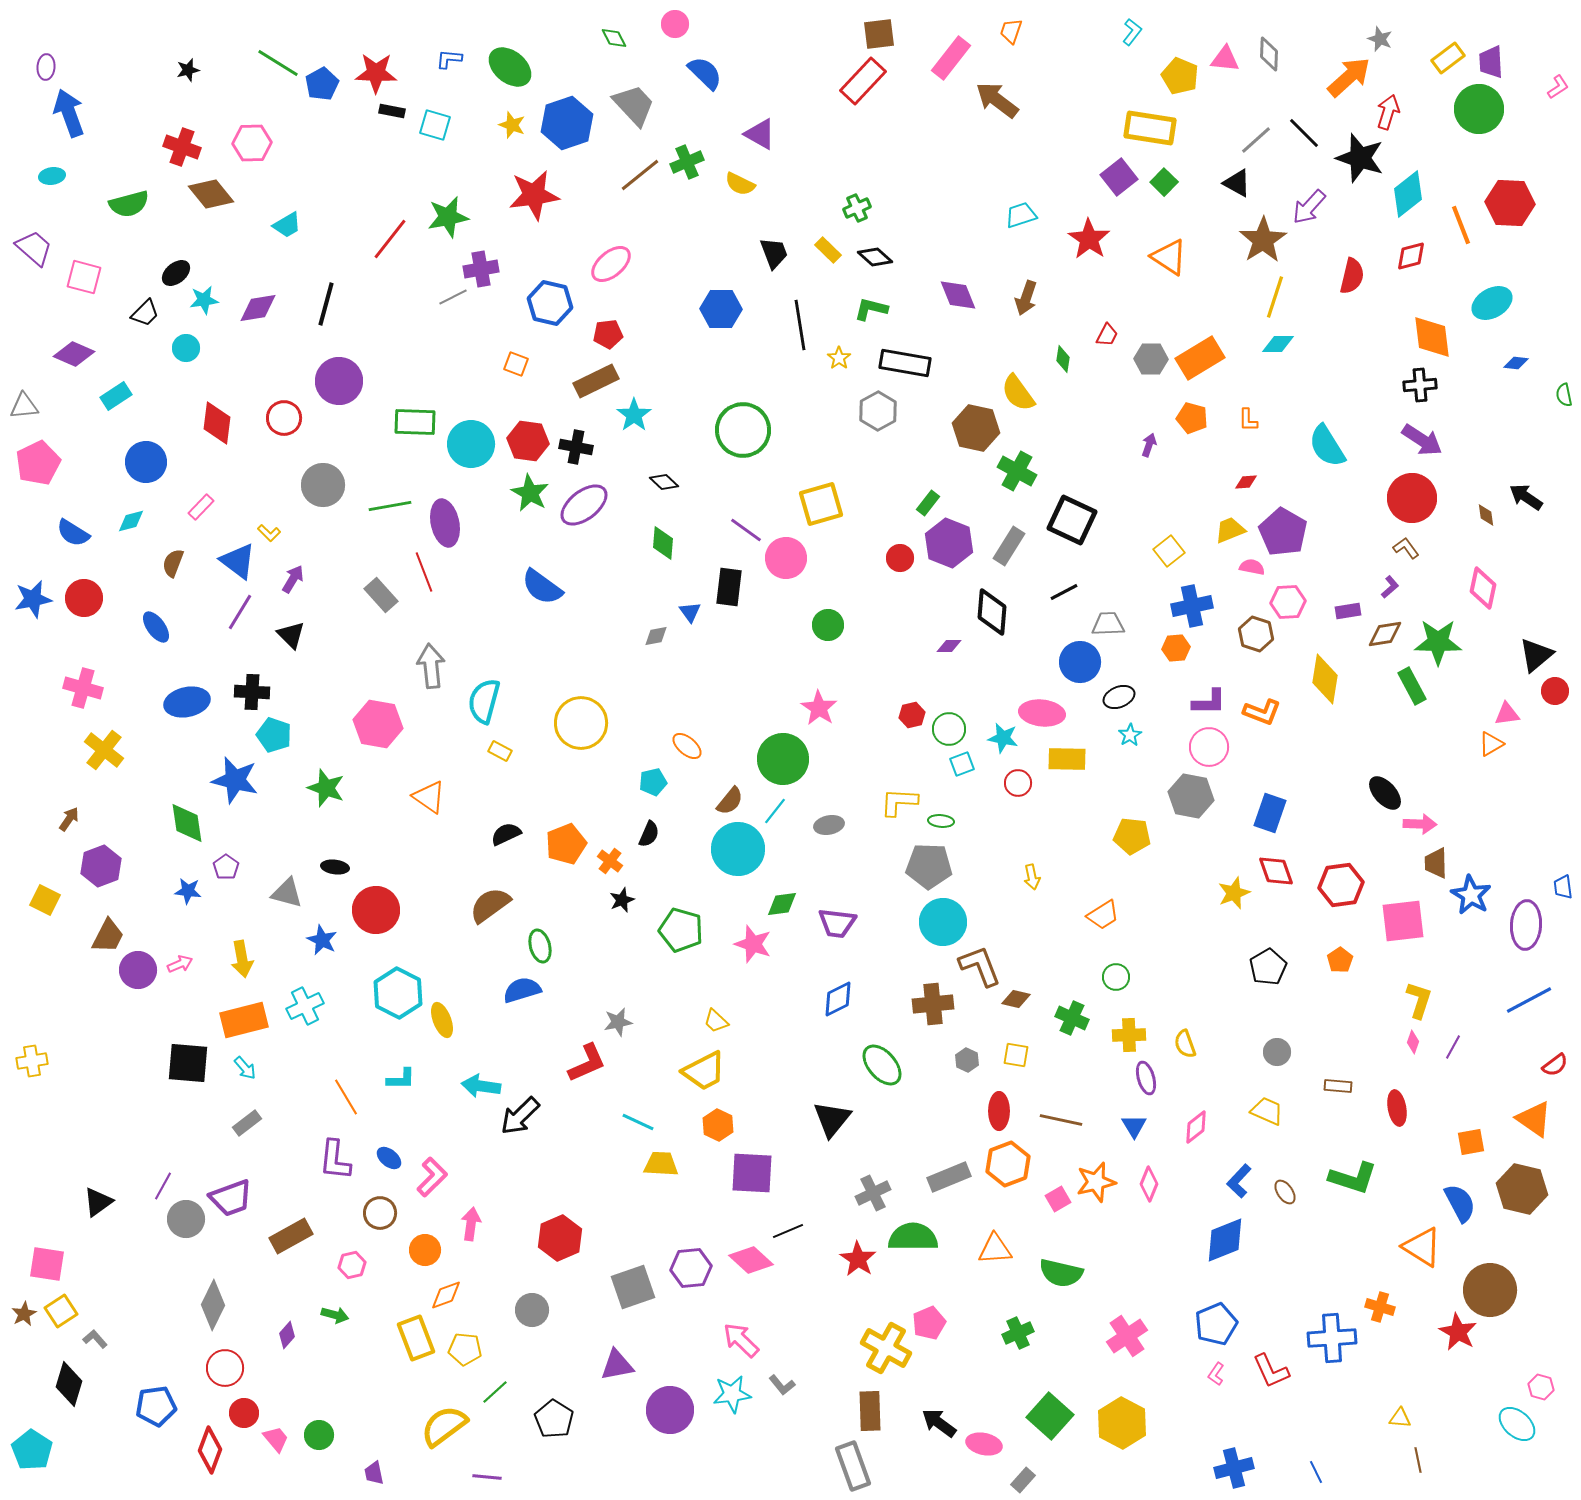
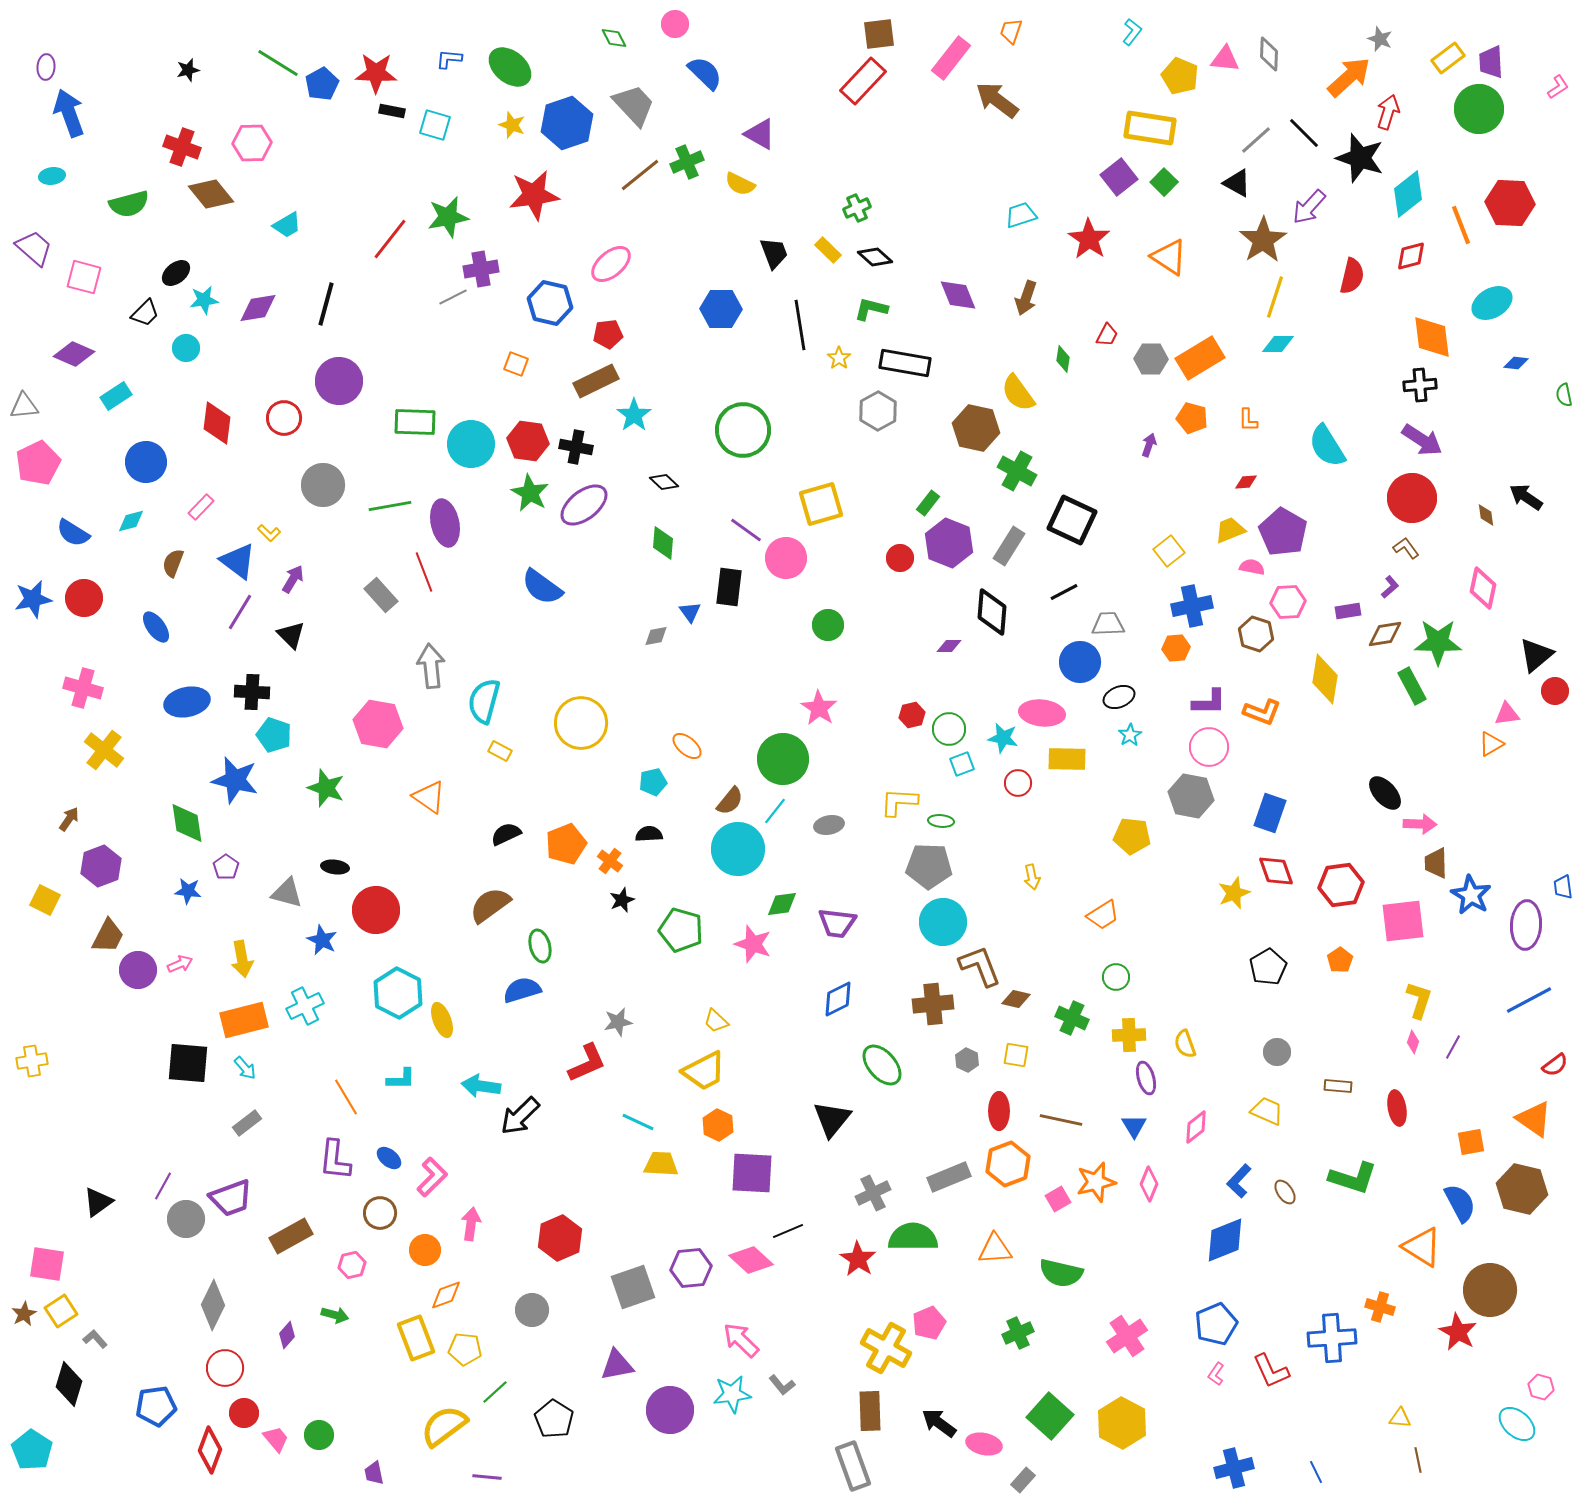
black semicircle at (649, 834): rotated 116 degrees counterclockwise
